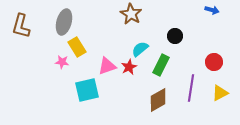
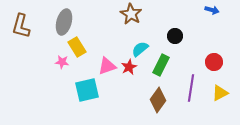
brown diamond: rotated 25 degrees counterclockwise
